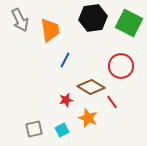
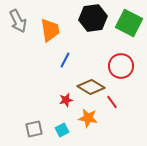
gray arrow: moved 2 px left, 1 px down
orange star: rotated 12 degrees counterclockwise
